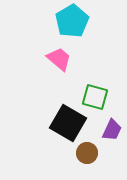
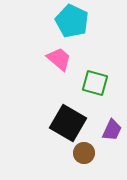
cyan pentagon: rotated 16 degrees counterclockwise
green square: moved 14 px up
brown circle: moved 3 px left
